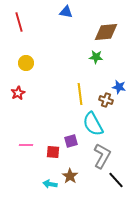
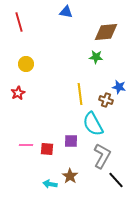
yellow circle: moved 1 px down
purple square: rotated 16 degrees clockwise
red square: moved 6 px left, 3 px up
